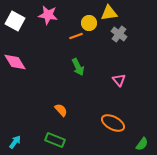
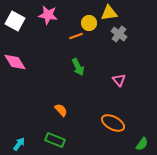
cyan arrow: moved 4 px right, 2 px down
